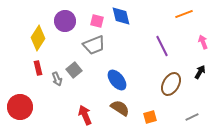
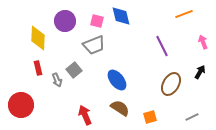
yellow diamond: rotated 30 degrees counterclockwise
gray arrow: moved 1 px down
red circle: moved 1 px right, 2 px up
